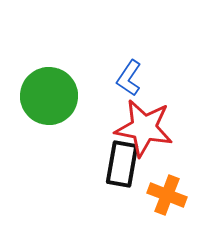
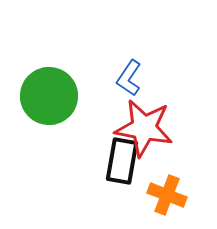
black rectangle: moved 3 px up
